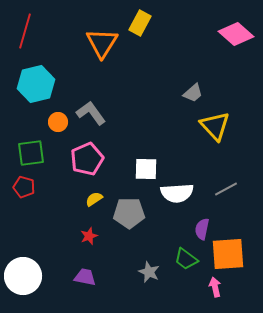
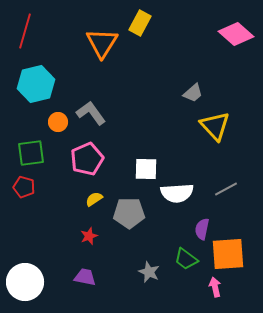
white circle: moved 2 px right, 6 px down
